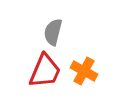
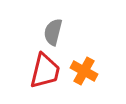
red trapezoid: rotated 9 degrees counterclockwise
